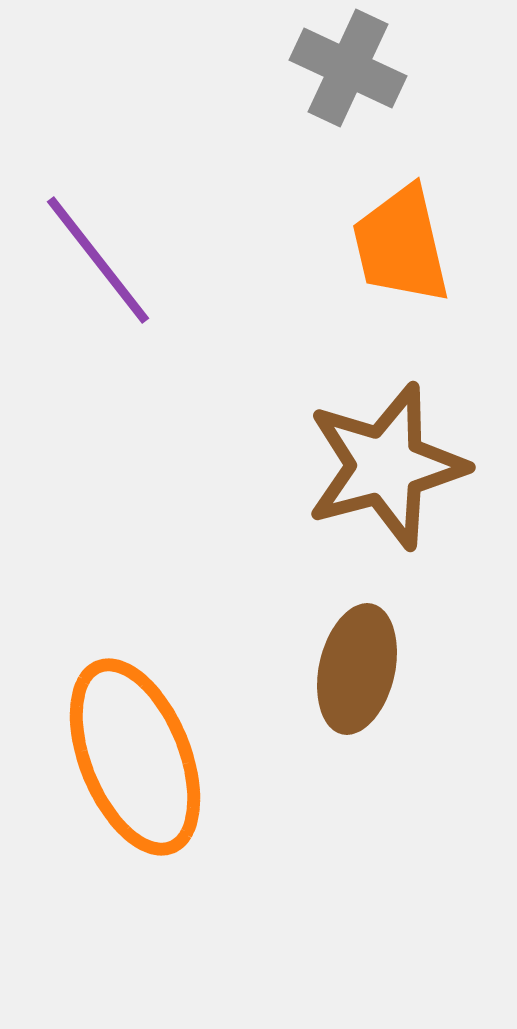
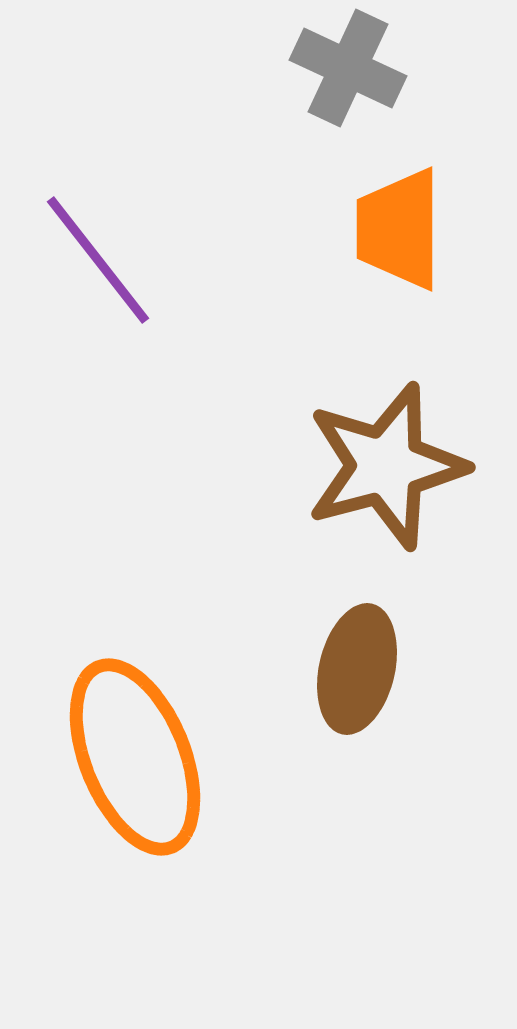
orange trapezoid: moved 2 px left, 16 px up; rotated 13 degrees clockwise
